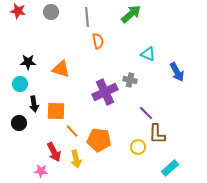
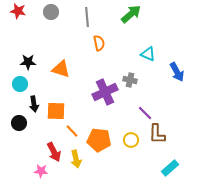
orange semicircle: moved 1 px right, 2 px down
purple line: moved 1 px left
yellow circle: moved 7 px left, 7 px up
